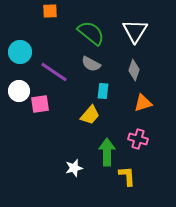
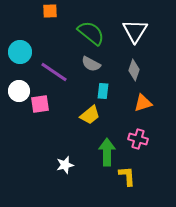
yellow trapezoid: rotated 10 degrees clockwise
white star: moved 9 px left, 3 px up
